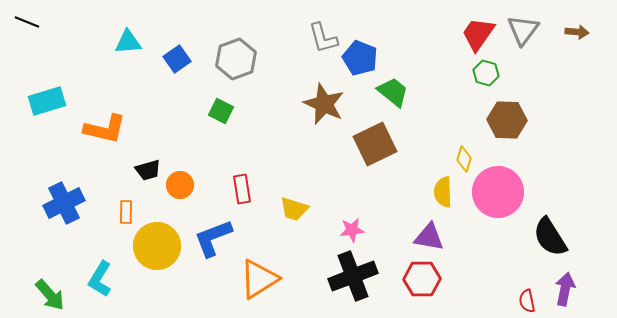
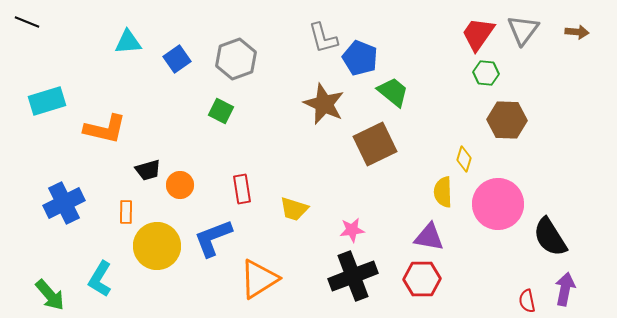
green hexagon: rotated 10 degrees counterclockwise
pink circle: moved 12 px down
